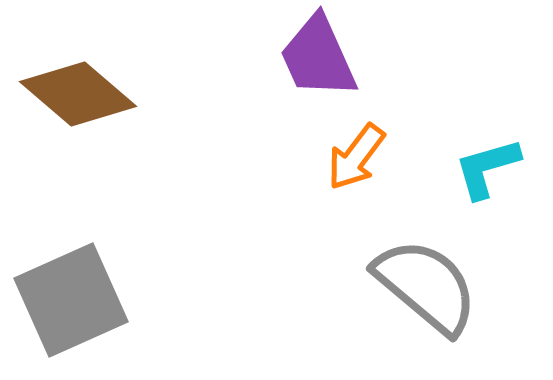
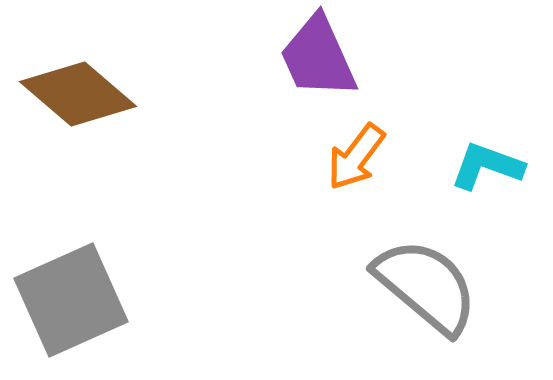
cyan L-shape: moved 2 px up; rotated 36 degrees clockwise
